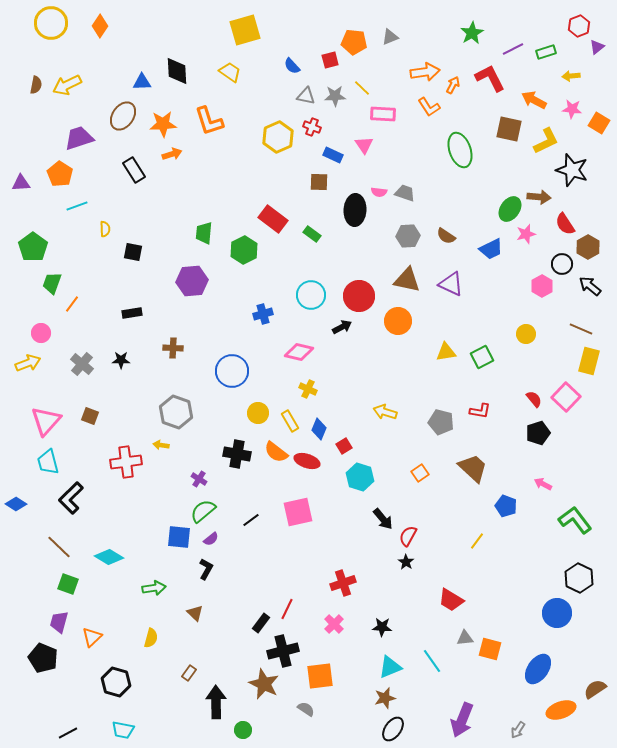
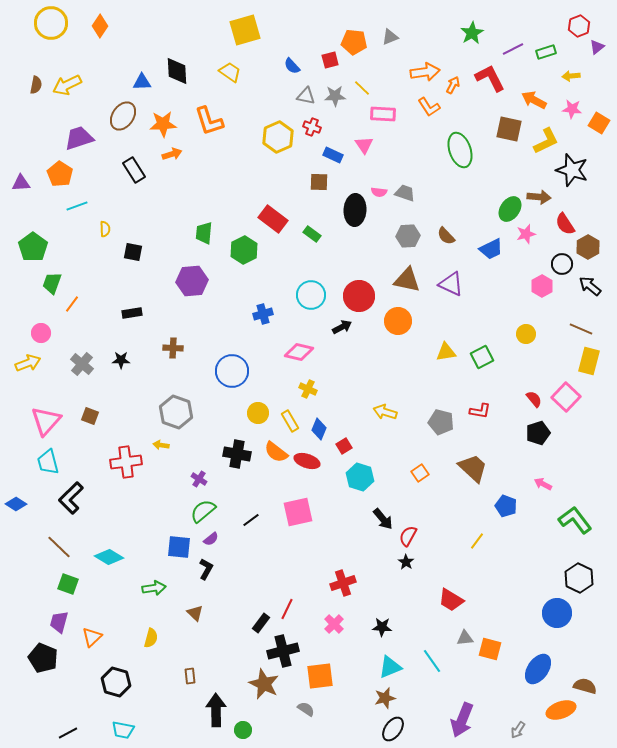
brown semicircle at (446, 236): rotated 12 degrees clockwise
blue square at (179, 537): moved 10 px down
brown rectangle at (189, 673): moved 1 px right, 3 px down; rotated 42 degrees counterclockwise
brown semicircle at (595, 689): moved 10 px left, 3 px up; rotated 50 degrees clockwise
black arrow at (216, 702): moved 8 px down
